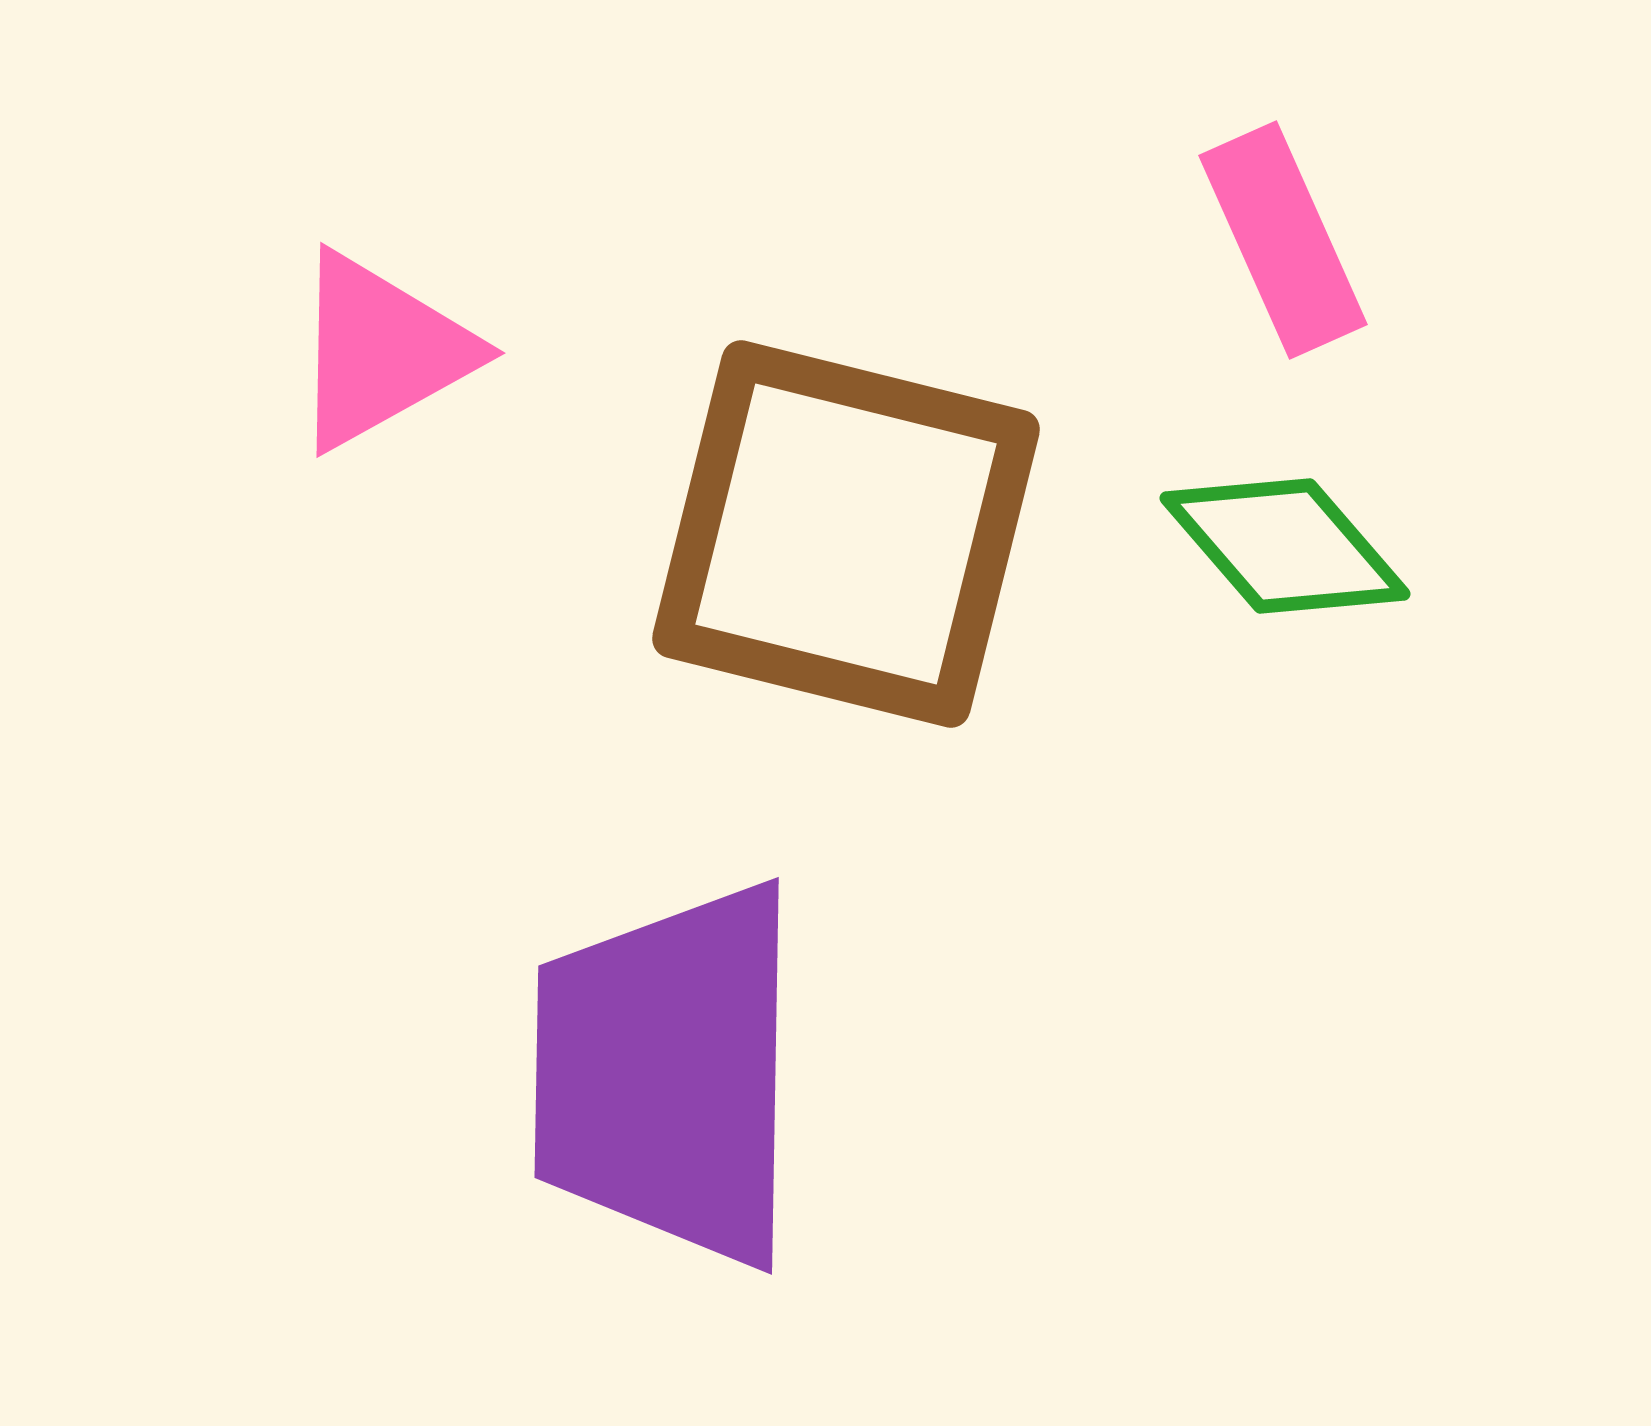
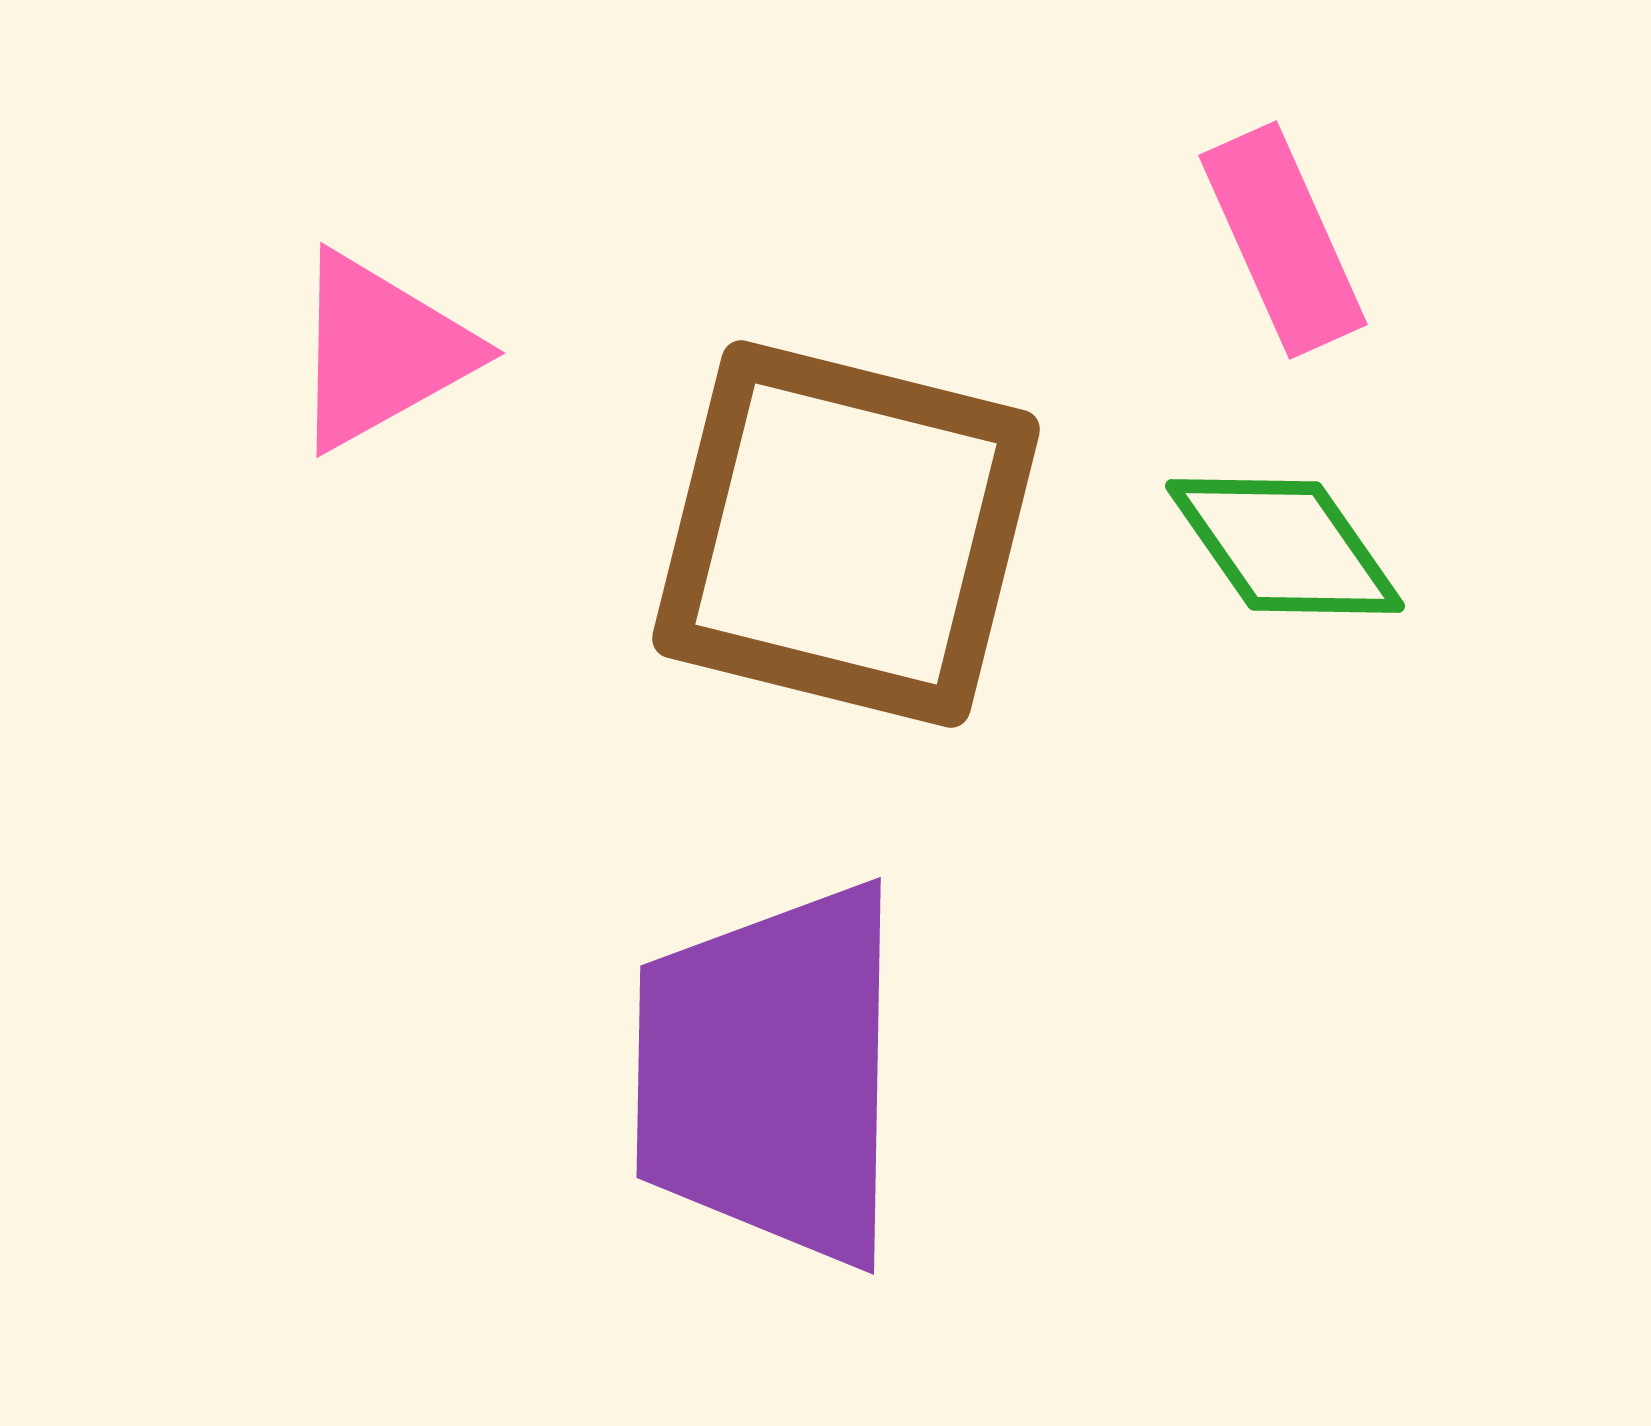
green diamond: rotated 6 degrees clockwise
purple trapezoid: moved 102 px right
